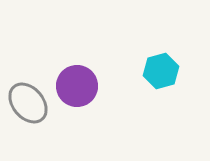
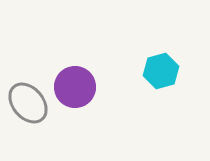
purple circle: moved 2 px left, 1 px down
